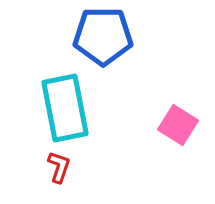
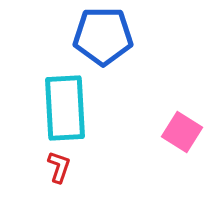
cyan rectangle: rotated 8 degrees clockwise
pink square: moved 4 px right, 7 px down
